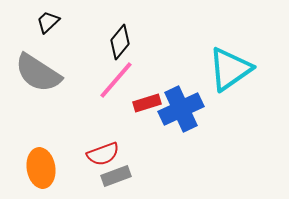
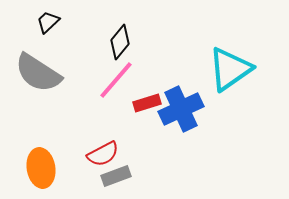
red semicircle: rotated 8 degrees counterclockwise
